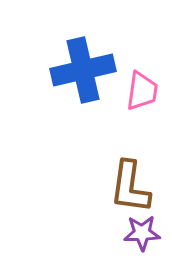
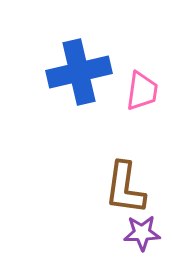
blue cross: moved 4 px left, 2 px down
brown L-shape: moved 5 px left, 1 px down
